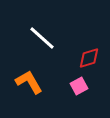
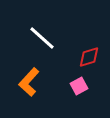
red diamond: moved 1 px up
orange L-shape: rotated 108 degrees counterclockwise
